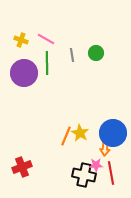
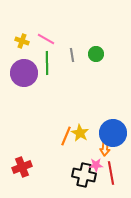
yellow cross: moved 1 px right, 1 px down
green circle: moved 1 px down
